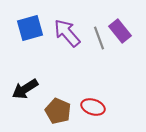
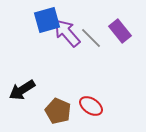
blue square: moved 17 px right, 8 px up
gray line: moved 8 px left; rotated 25 degrees counterclockwise
black arrow: moved 3 px left, 1 px down
red ellipse: moved 2 px left, 1 px up; rotated 15 degrees clockwise
